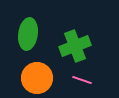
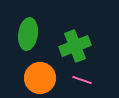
orange circle: moved 3 px right
